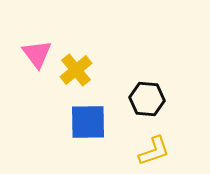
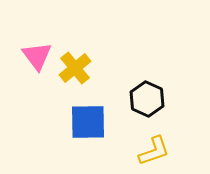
pink triangle: moved 2 px down
yellow cross: moved 1 px left, 2 px up
black hexagon: rotated 20 degrees clockwise
